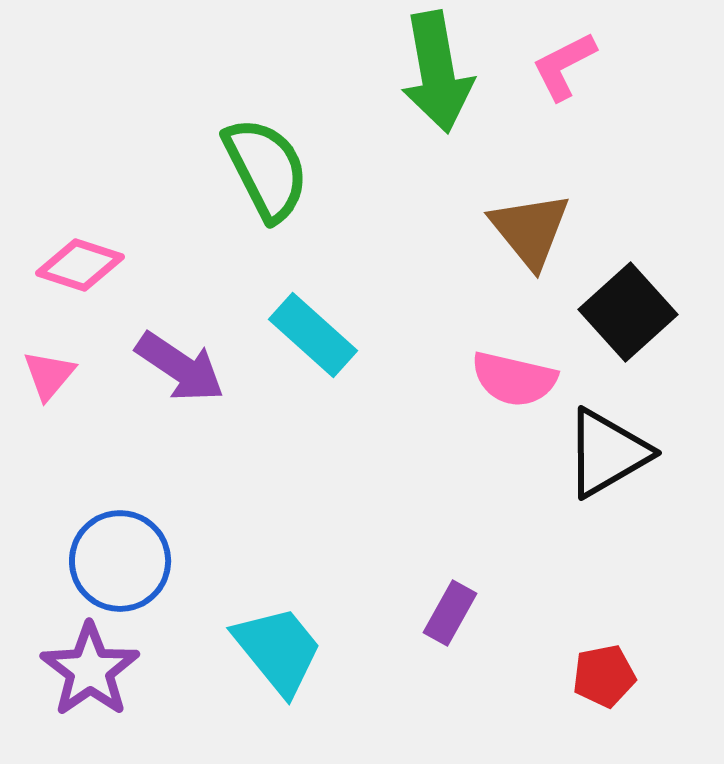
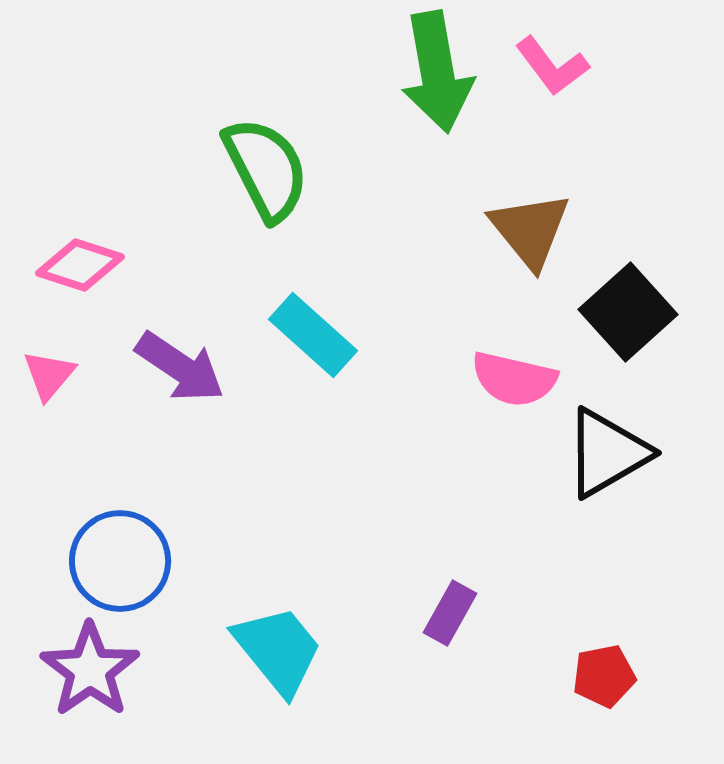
pink L-shape: moved 12 px left; rotated 100 degrees counterclockwise
